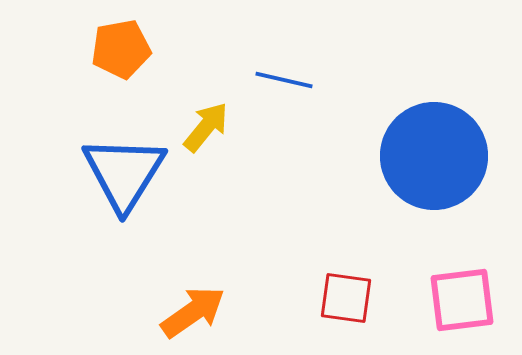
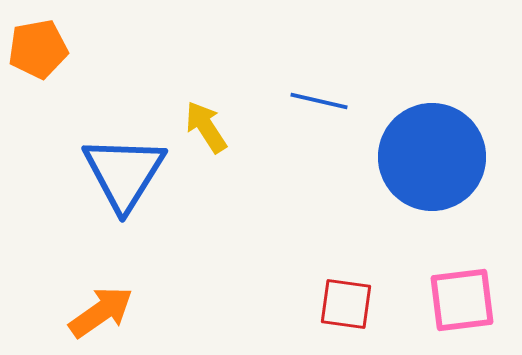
orange pentagon: moved 83 px left
blue line: moved 35 px right, 21 px down
yellow arrow: rotated 72 degrees counterclockwise
blue circle: moved 2 px left, 1 px down
red square: moved 6 px down
orange arrow: moved 92 px left
